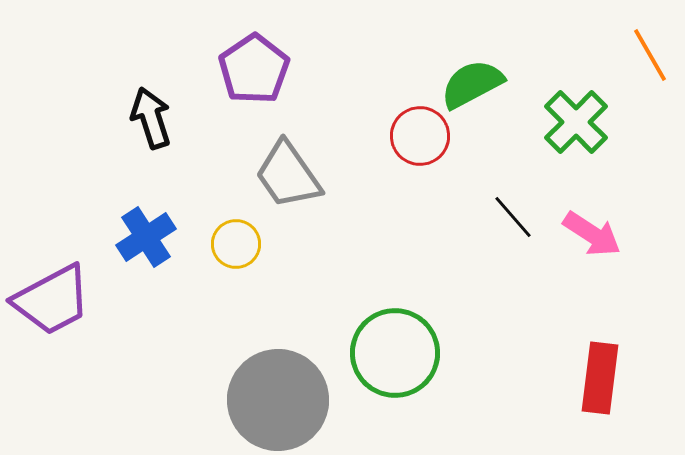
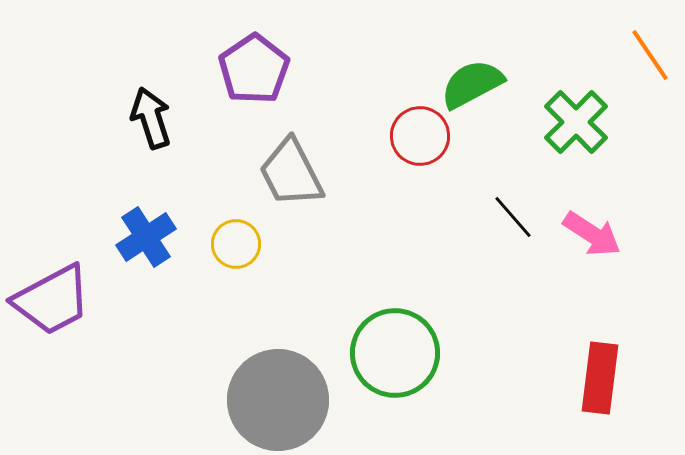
orange line: rotated 4 degrees counterclockwise
gray trapezoid: moved 3 px right, 2 px up; rotated 8 degrees clockwise
